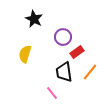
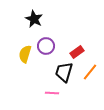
purple circle: moved 17 px left, 9 px down
black trapezoid: rotated 25 degrees clockwise
pink line: rotated 48 degrees counterclockwise
